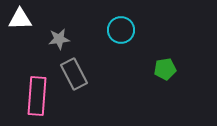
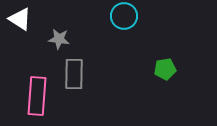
white triangle: rotated 35 degrees clockwise
cyan circle: moved 3 px right, 14 px up
gray star: rotated 15 degrees clockwise
gray rectangle: rotated 28 degrees clockwise
